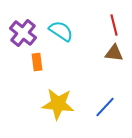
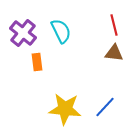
cyan semicircle: rotated 30 degrees clockwise
yellow star: moved 7 px right, 5 px down
